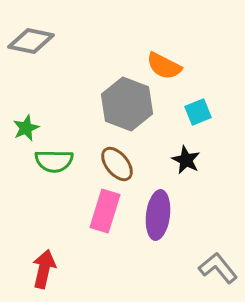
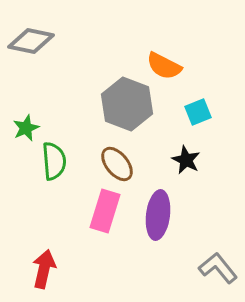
green semicircle: rotated 96 degrees counterclockwise
